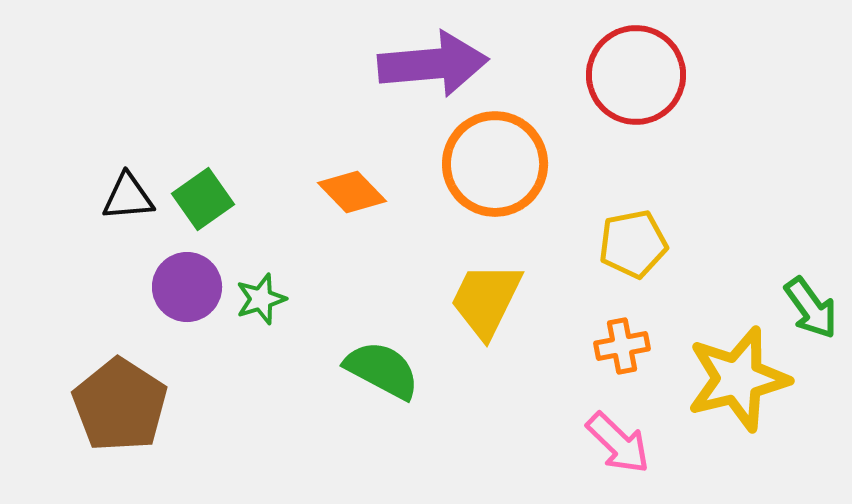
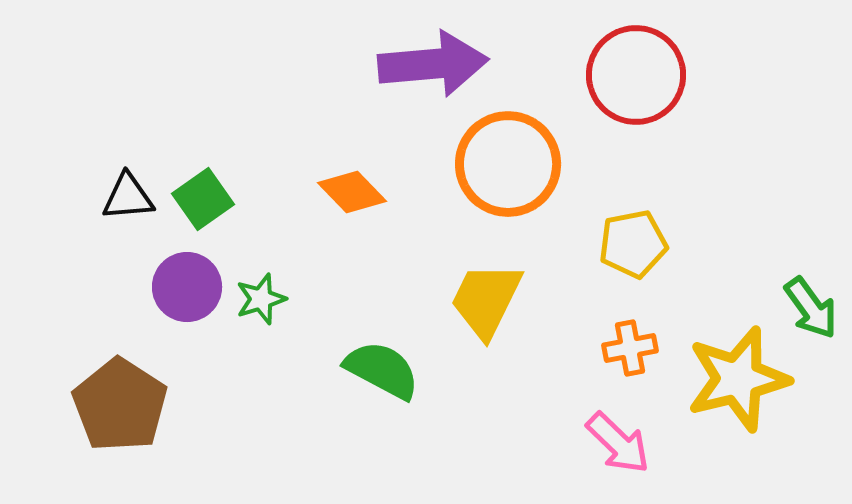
orange circle: moved 13 px right
orange cross: moved 8 px right, 2 px down
